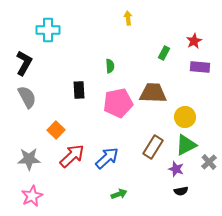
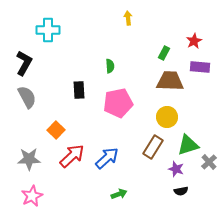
brown trapezoid: moved 17 px right, 12 px up
yellow circle: moved 18 px left
green triangle: moved 2 px right; rotated 10 degrees clockwise
